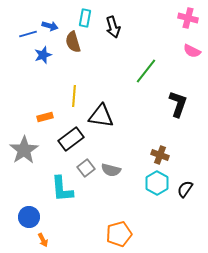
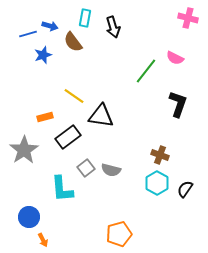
brown semicircle: rotated 20 degrees counterclockwise
pink semicircle: moved 17 px left, 7 px down
yellow line: rotated 60 degrees counterclockwise
black rectangle: moved 3 px left, 2 px up
